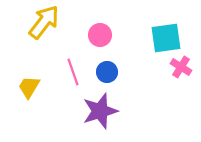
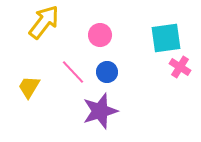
pink cross: moved 1 px left
pink line: rotated 24 degrees counterclockwise
